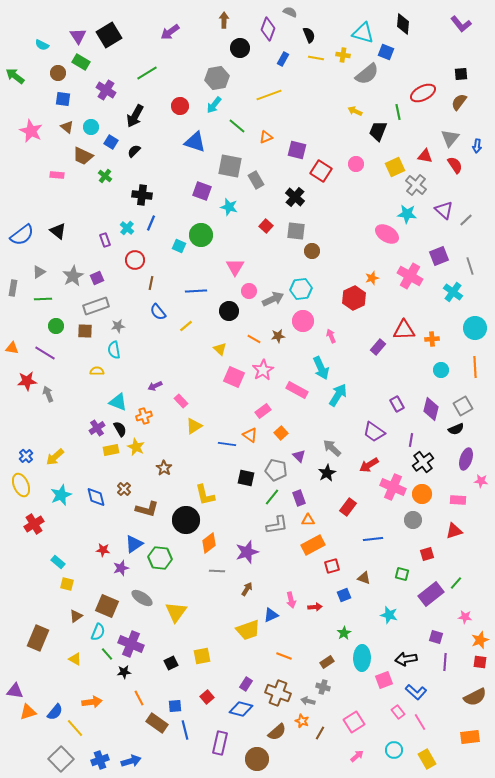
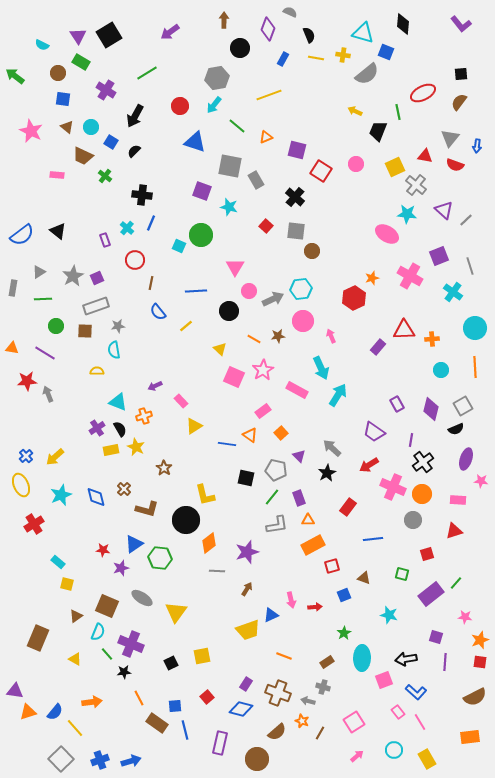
red semicircle at (455, 165): rotated 144 degrees clockwise
